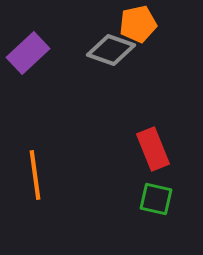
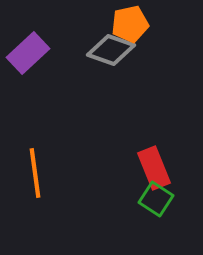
orange pentagon: moved 8 px left
red rectangle: moved 1 px right, 19 px down
orange line: moved 2 px up
green square: rotated 20 degrees clockwise
